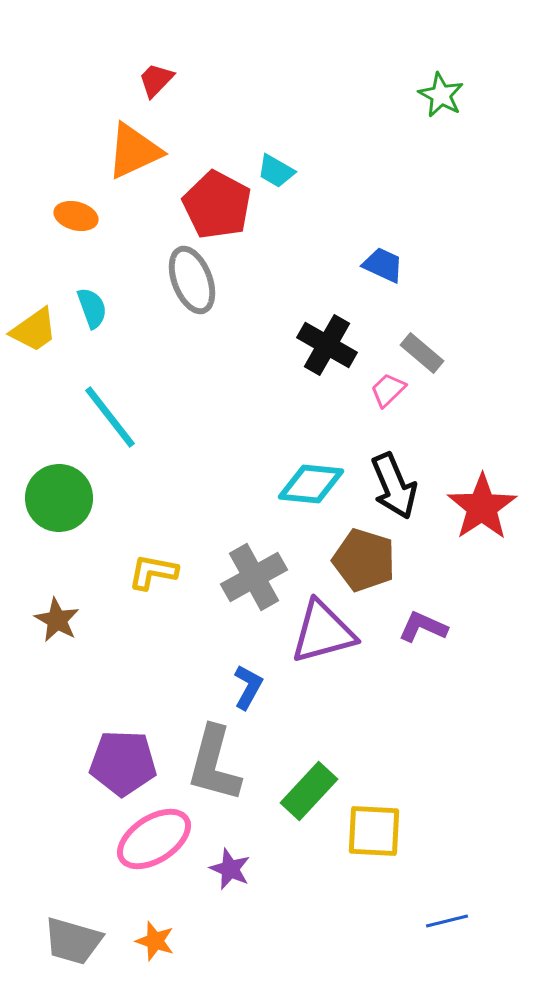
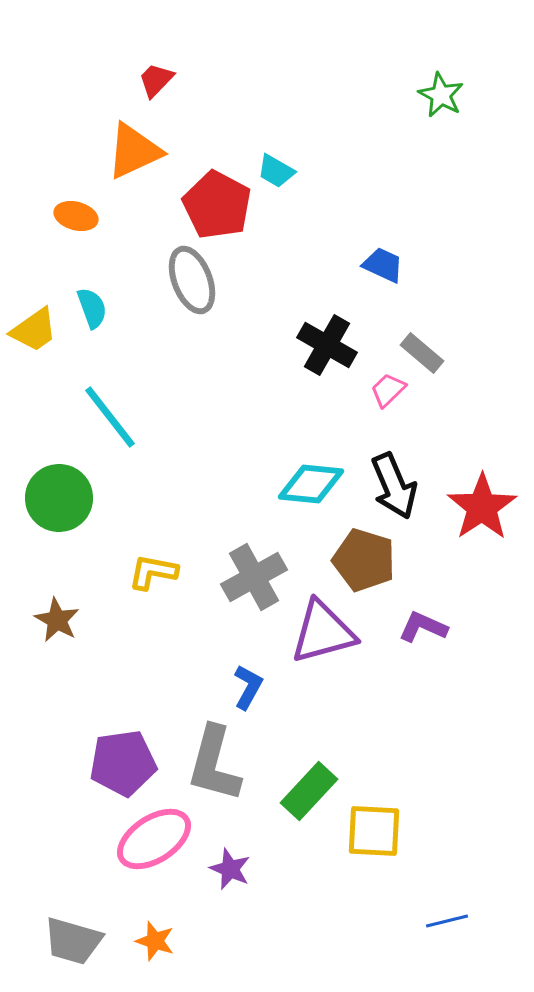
purple pentagon: rotated 10 degrees counterclockwise
